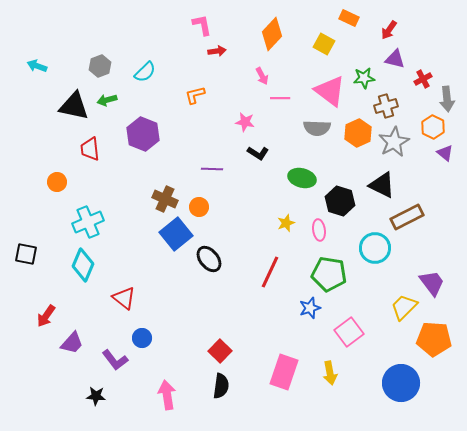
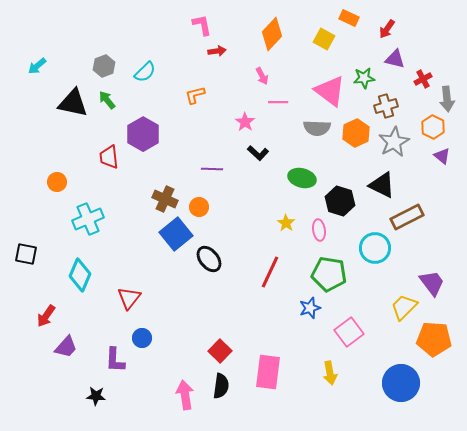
red arrow at (389, 30): moved 2 px left, 1 px up
yellow square at (324, 44): moved 5 px up
cyan arrow at (37, 66): rotated 60 degrees counterclockwise
gray hexagon at (100, 66): moved 4 px right
pink line at (280, 98): moved 2 px left, 4 px down
green arrow at (107, 100): rotated 66 degrees clockwise
black triangle at (74, 106): moved 1 px left, 3 px up
pink star at (245, 122): rotated 24 degrees clockwise
orange hexagon at (358, 133): moved 2 px left
purple hexagon at (143, 134): rotated 8 degrees clockwise
red trapezoid at (90, 149): moved 19 px right, 8 px down
black L-shape at (258, 153): rotated 10 degrees clockwise
purple triangle at (445, 153): moved 3 px left, 3 px down
cyan cross at (88, 222): moved 3 px up
yellow star at (286, 223): rotated 18 degrees counterclockwise
cyan diamond at (83, 265): moved 3 px left, 10 px down
red triangle at (124, 298): moved 5 px right; rotated 30 degrees clockwise
purple trapezoid at (72, 343): moved 6 px left, 4 px down
purple L-shape at (115, 360): rotated 40 degrees clockwise
pink rectangle at (284, 372): moved 16 px left; rotated 12 degrees counterclockwise
pink arrow at (167, 395): moved 18 px right
